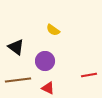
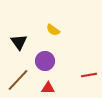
black triangle: moved 3 px right, 5 px up; rotated 18 degrees clockwise
brown line: rotated 40 degrees counterclockwise
red triangle: rotated 24 degrees counterclockwise
